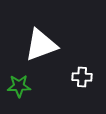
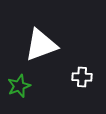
green star: rotated 20 degrees counterclockwise
